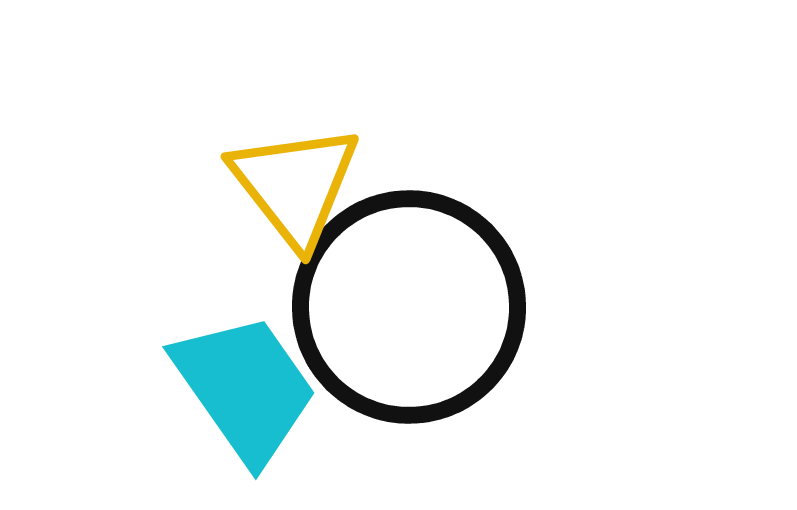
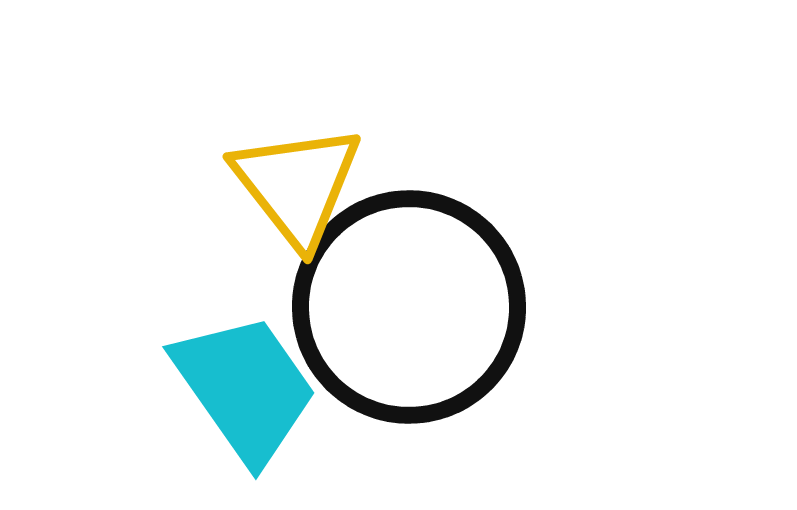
yellow triangle: moved 2 px right
